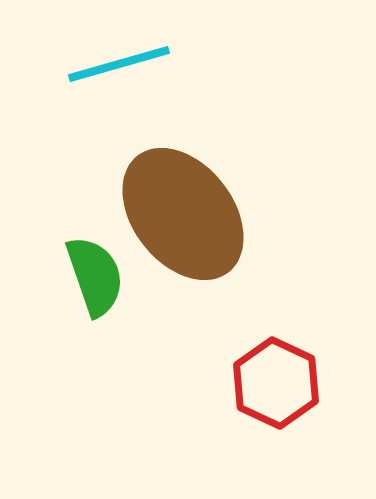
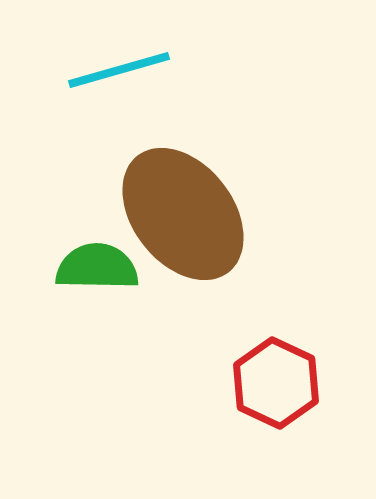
cyan line: moved 6 px down
green semicircle: moved 2 px right, 9 px up; rotated 70 degrees counterclockwise
